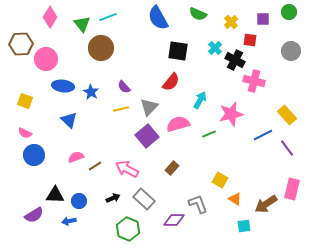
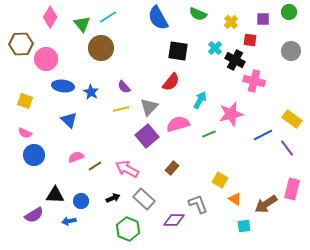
cyan line at (108, 17): rotated 12 degrees counterclockwise
yellow rectangle at (287, 115): moved 5 px right, 4 px down; rotated 12 degrees counterclockwise
blue circle at (79, 201): moved 2 px right
